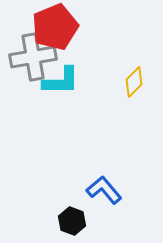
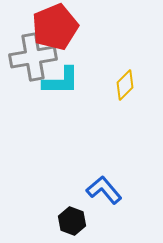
yellow diamond: moved 9 px left, 3 px down
